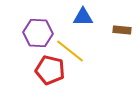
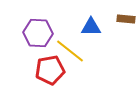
blue triangle: moved 8 px right, 10 px down
brown rectangle: moved 4 px right, 11 px up
red pentagon: rotated 24 degrees counterclockwise
